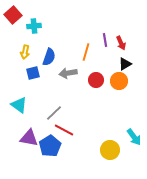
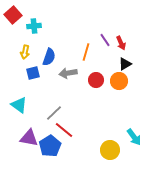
purple line: rotated 24 degrees counterclockwise
red line: rotated 12 degrees clockwise
